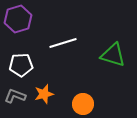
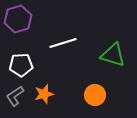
gray L-shape: rotated 55 degrees counterclockwise
orange circle: moved 12 px right, 9 px up
